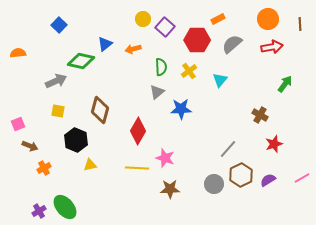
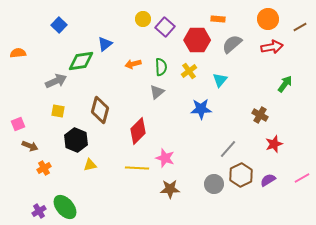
orange rectangle: rotated 32 degrees clockwise
brown line: moved 3 px down; rotated 64 degrees clockwise
orange arrow: moved 15 px down
green diamond: rotated 20 degrees counterclockwise
blue star: moved 20 px right
red diamond: rotated 16 degrees clockwise
